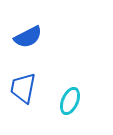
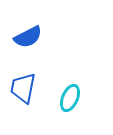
cyan ellipse: moved 3 px up
